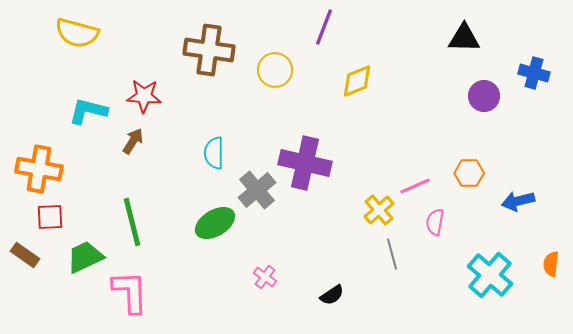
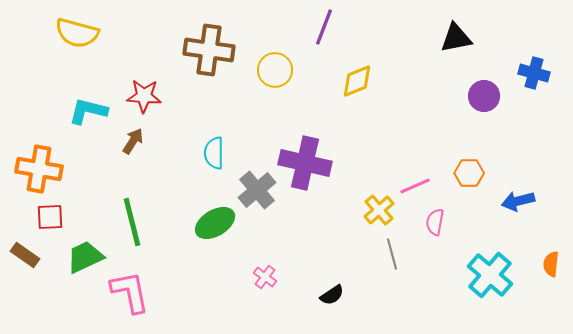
black triangle: moved 8 px left; rotated 12 degrees counterclockwise
pink L-shape: rotated 9 degrees counterclockwise
